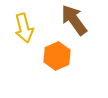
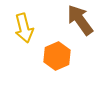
brown arrow: moved 6 px right
